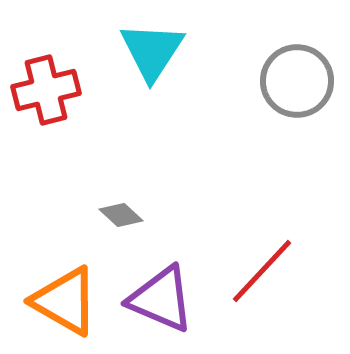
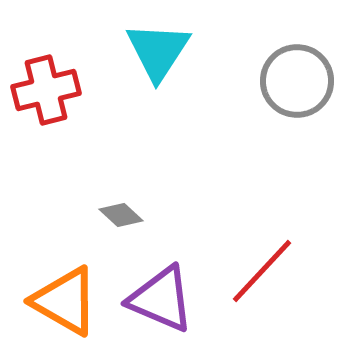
cyan triangle: moved 6 px right
